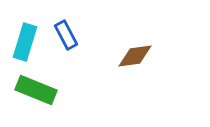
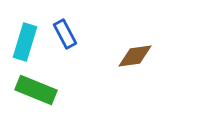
blue rectangle: moved 1 px left, 1 px up
